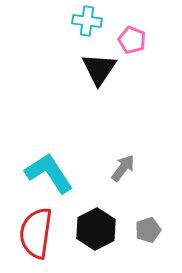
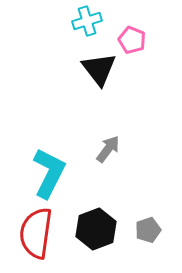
cyan cross: rotated 24 degrees counterclockwise
black triangle: rotated 12 degrees counterclockwise
gray arrow: moved 15 px left, 19 px up
cyan L-shape: rotated 60 degrees clockwise
black hexagon: rotated 6 degrees clockwise
